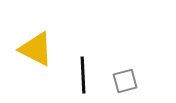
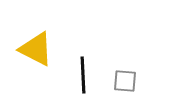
gray square: rotated 20 degrees clockwise
